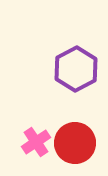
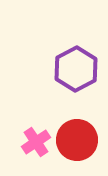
red circle: moved 2 px right, 3 px up
